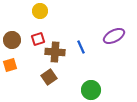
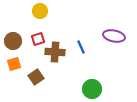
purple ellipse: rotated 40 degrees clockwise
brown circle: moved 1 px right, 1 px down
orange square: moved 4 px right, 1 px up
brown square: moved 13 px left
green circle: moved 1 px right, 1 px up
